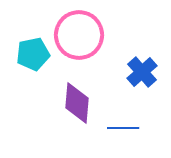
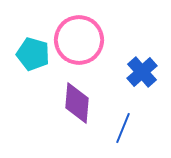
pink circle: moved 5 px down
cyan pentagon: rotated 28 degrees clockwise
blue line: rotated 68 degrees counterclockwise
